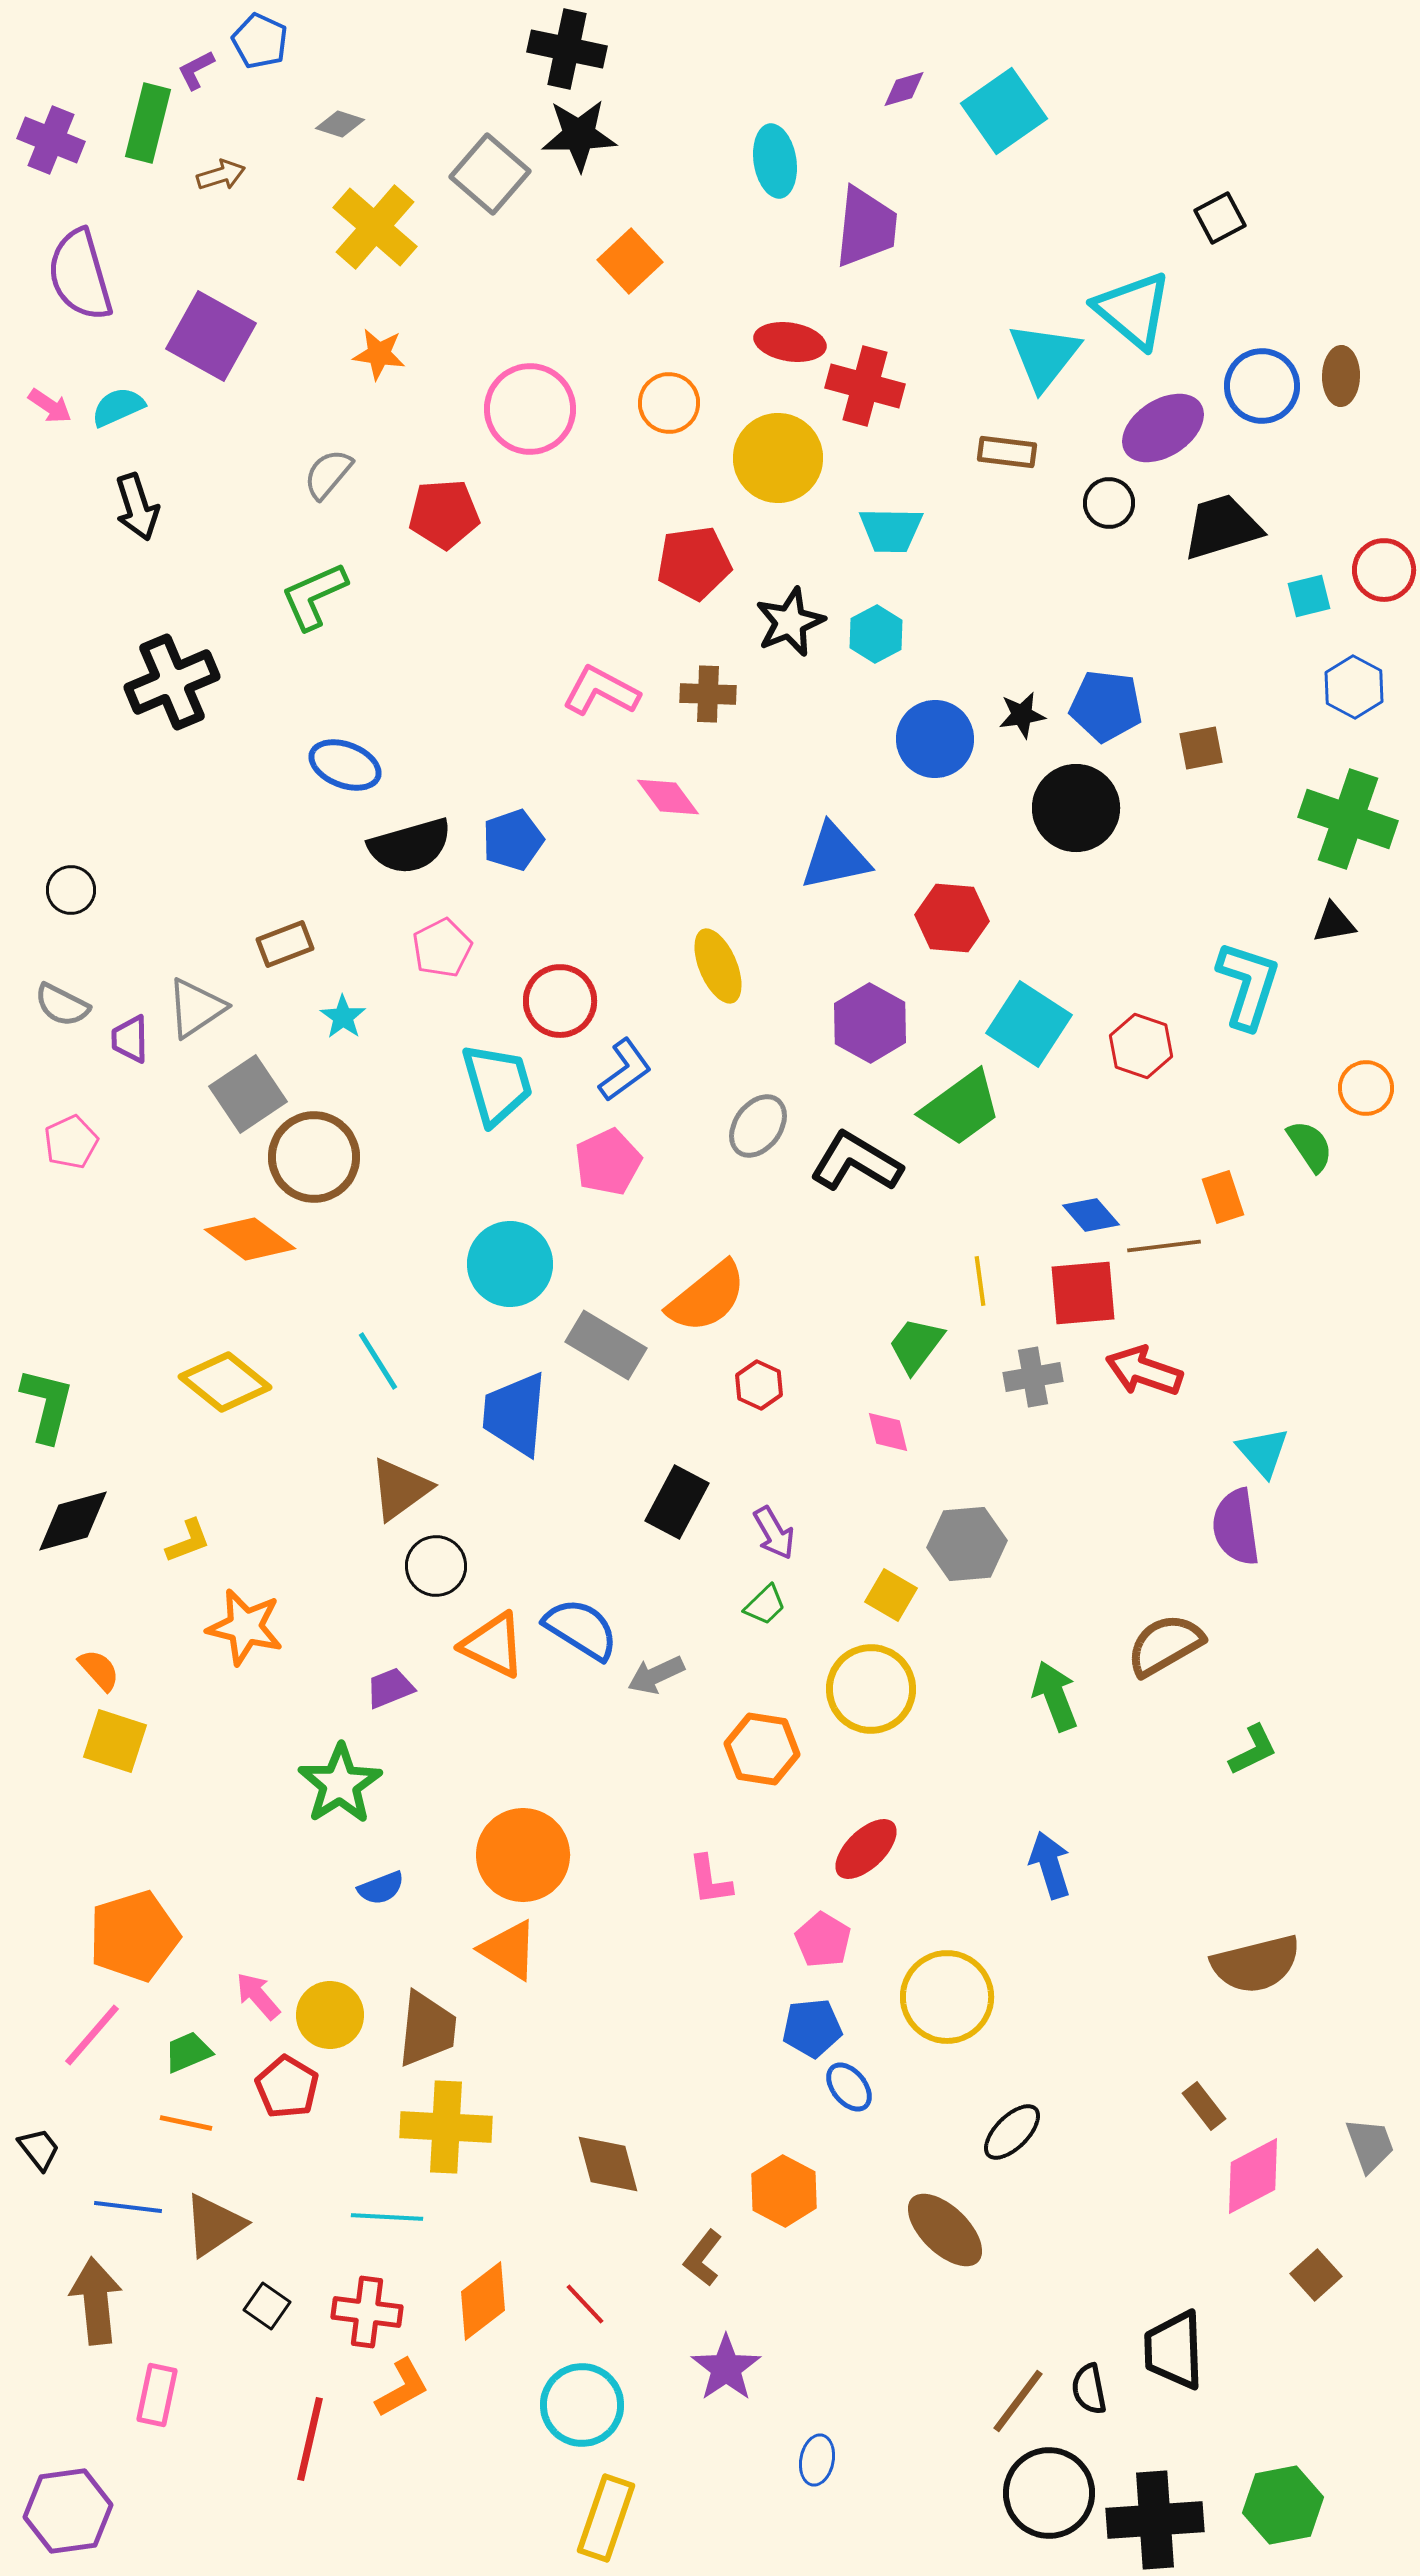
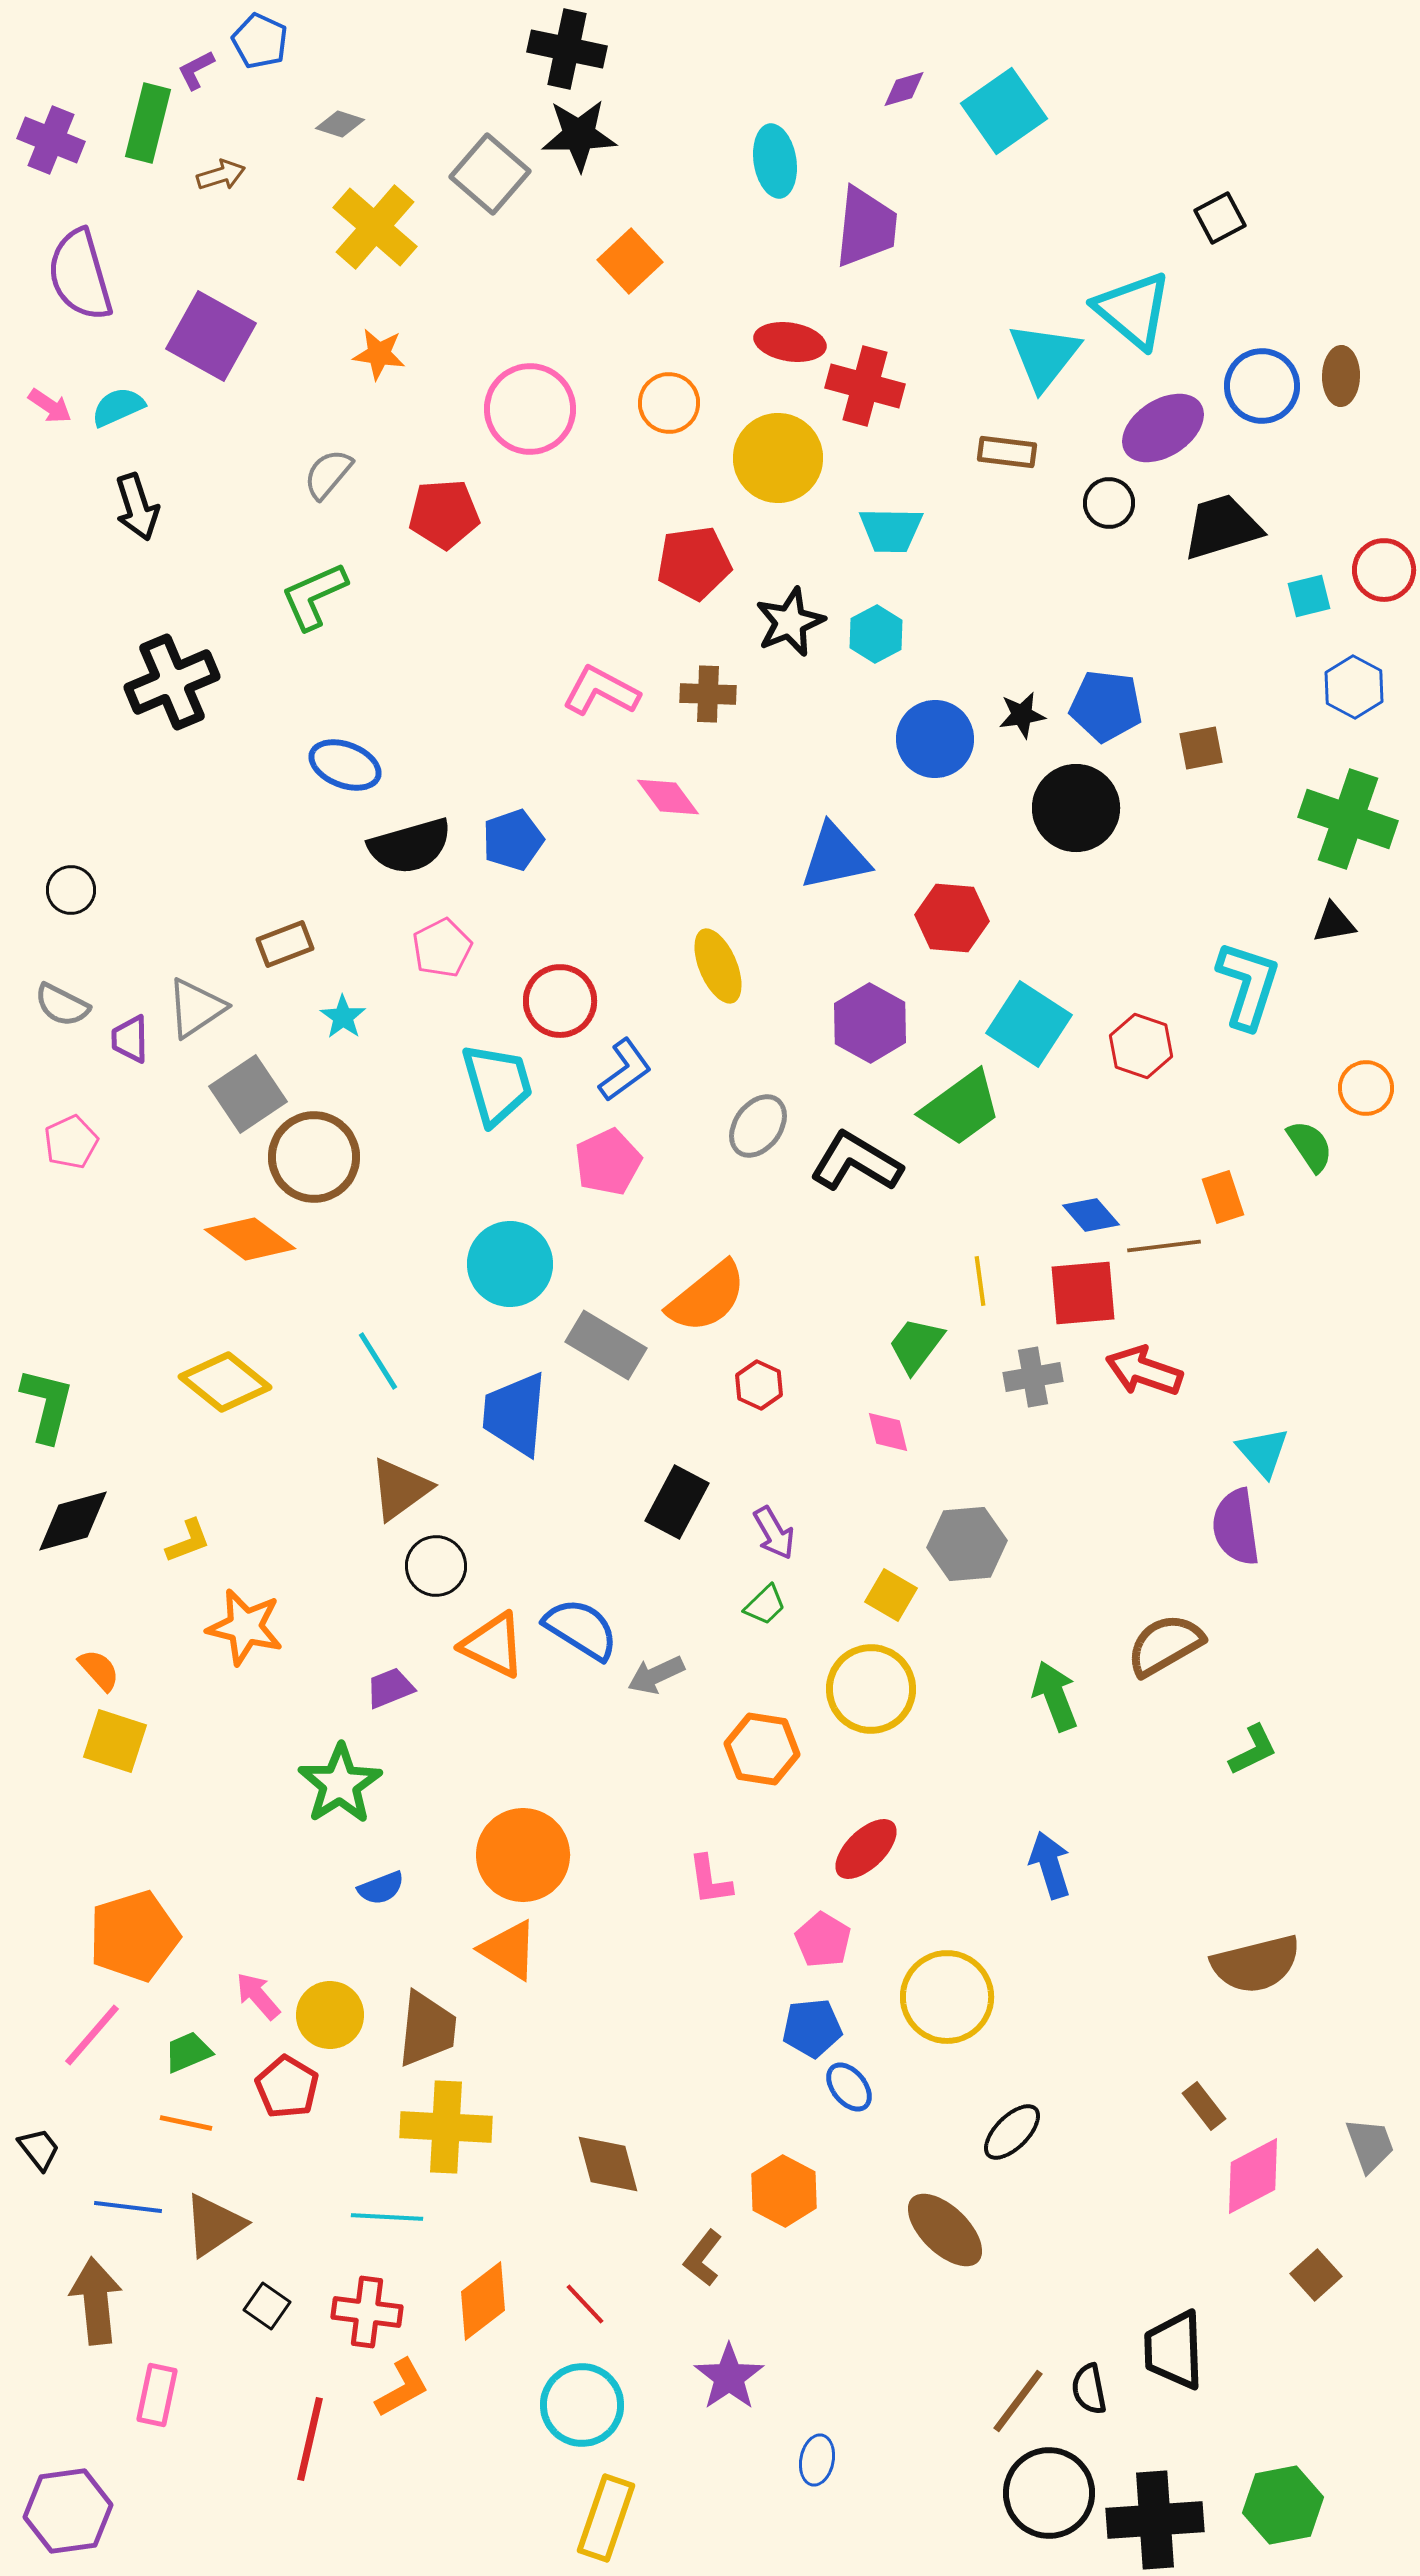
purple star at (726, 2368): moved 3 px right, 9 px down
